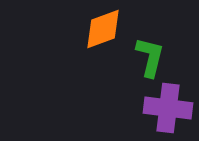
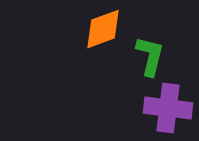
green L-shape: moved 1 px up
